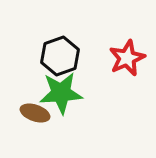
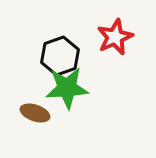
red star: moved 12 px left, 21 px up
green star: moved 6 px right, 5 px up
